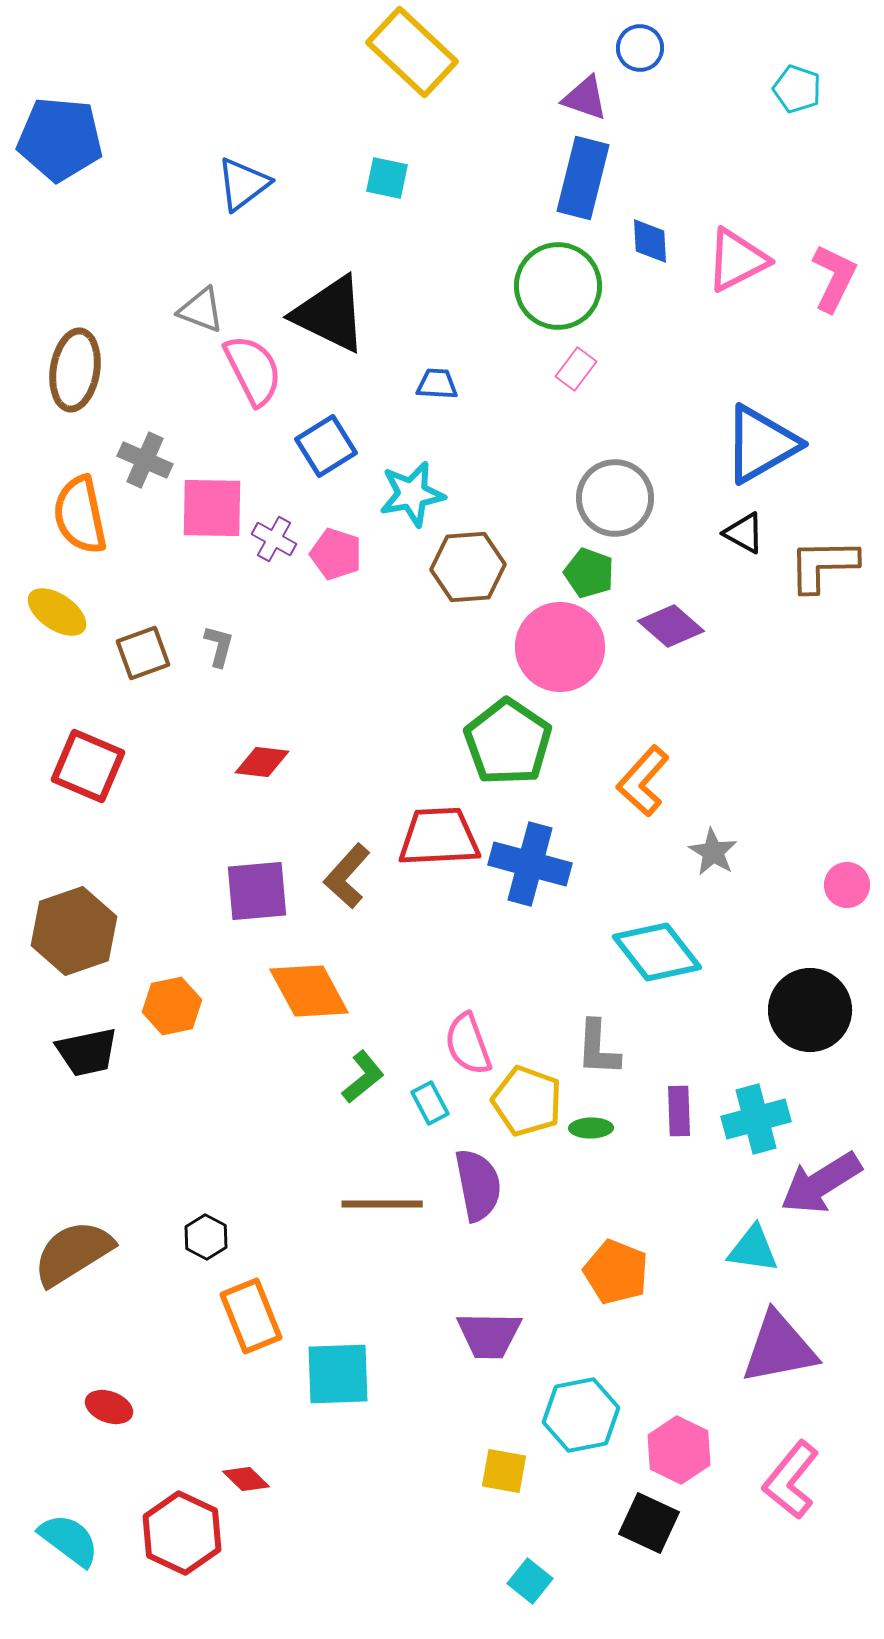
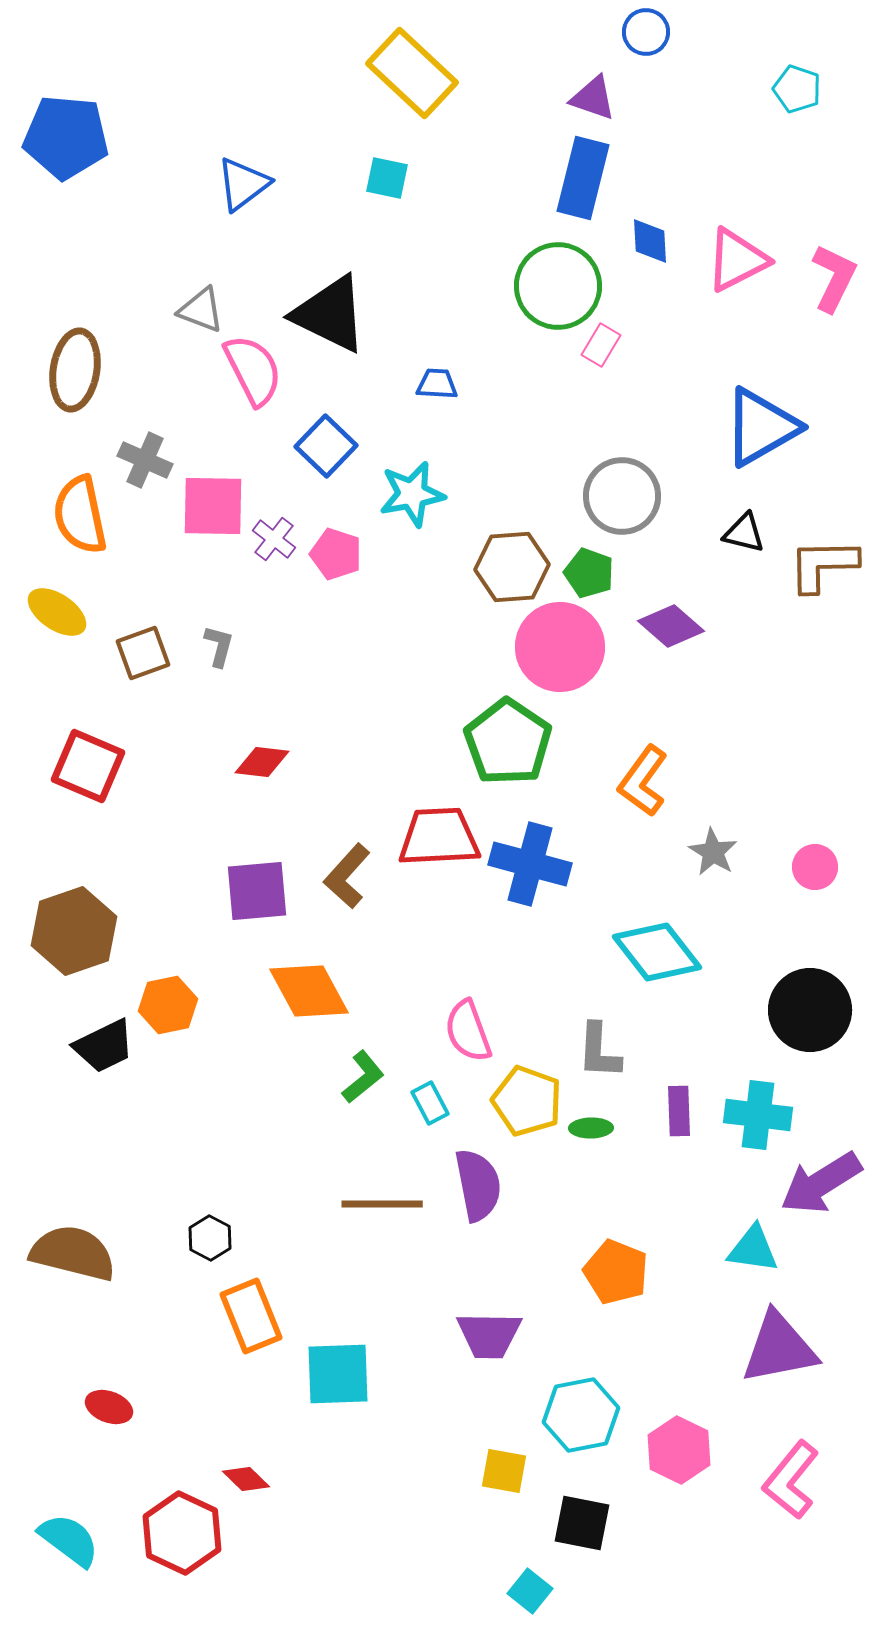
blue circle at (640, 48): moved 6 px right, 16 px up
yellow rectangle at (412, 52): moved 21 px down
purple triangle at (585, 98): moved 8 px right
blue pentagon at (60, 139): moved 6 px right, 2 px up
pink rectangle at (576, 369): moved 25 px right, 24 px up; rotated 6 degrees counterclockwise
blue triangle at (761, 444): moved 17 px up
blue square at (326, 446): rotated 14 degrees counterclockwise
gray circle at (615, 498): moved 7 px right, 2 px up
pink square at (212, 508): moved 1 px right, 2 px up
black triangle at (744, 533): rotated 15 degrees counterclockwise
purple cross at (274, 539): rotated 9 degrees clockwise
brown hexagon at (468, 567): moved 44 px right
orange L-shape at (643, 781): rotated 6 degrees counterclockwise
pink circle at (847, 885): moved 32 px left, 18 px up
orange hexagon at (172, 1006): moved 4 px left, 1 px up
pink semicircle at (468, 1044): moved 13 px up
gray L-shape at (598, 1048): moved 1 px right, 3 px down
black trapezoid at (87, 1052): moved 17 px right, 6 px up; rotated 14 degrees counterclockwise
cyan cross at (756, 1119): moved 2 px right, 4 px up; rotated 22 degrees clockwise
black hexagon at (206, 1237): moved 4 px right, 1 px down
brown semicircle at (73, 1253): rotated 46 degrees clockwise
black square at (649, 1523): moved 67 px left; rotated 14 degrees counterclockwise
cyan square at (530, 1581): moved 10 px down
